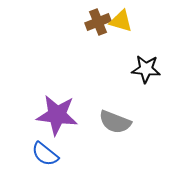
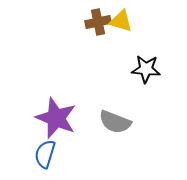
brown cross: rotated 10 degrees clockwise
purple star: moved 1 px left, 3 px down; rotated 15 degrees clockwise
blue semicircle: rotated 68 degrees clockwise
